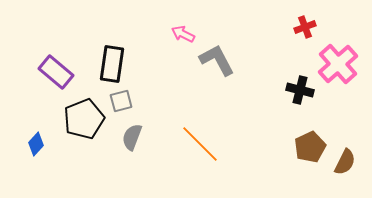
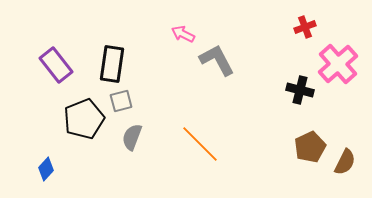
purple rectangle: moved 7 px up; rotated 12 degrees clockwise
blue diamond: moved 10 px right, 25 px down
